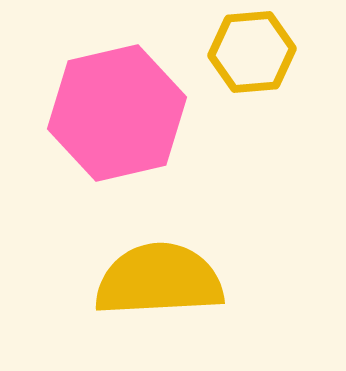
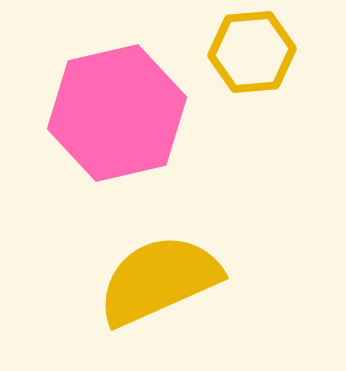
yellow semicircle: rotated 21 degrees counterclockwise
